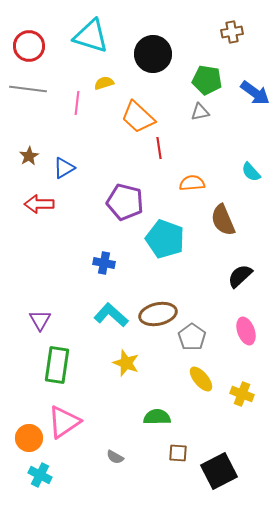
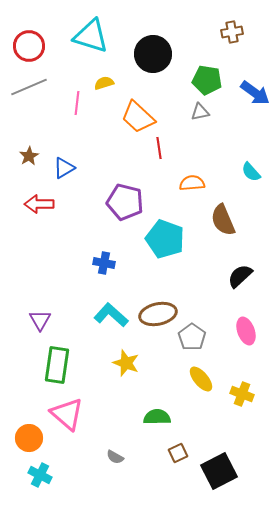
gray line: moved 1 px right, 2 px up; rotated 30 degrees counterclockwise
pink triangle: moved 3 px right, 8 px up; rotated 45 degrees counterclockwise
brown square: rotated 30 degrees counterclockwise
